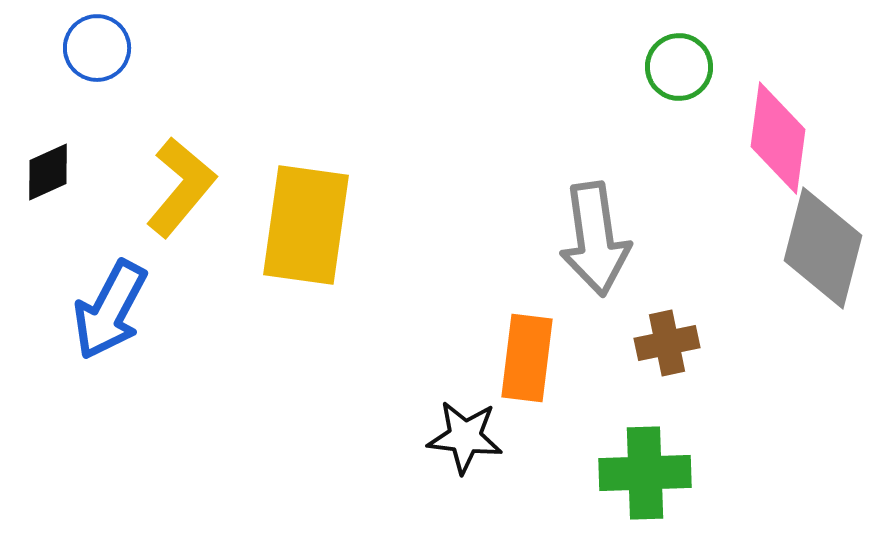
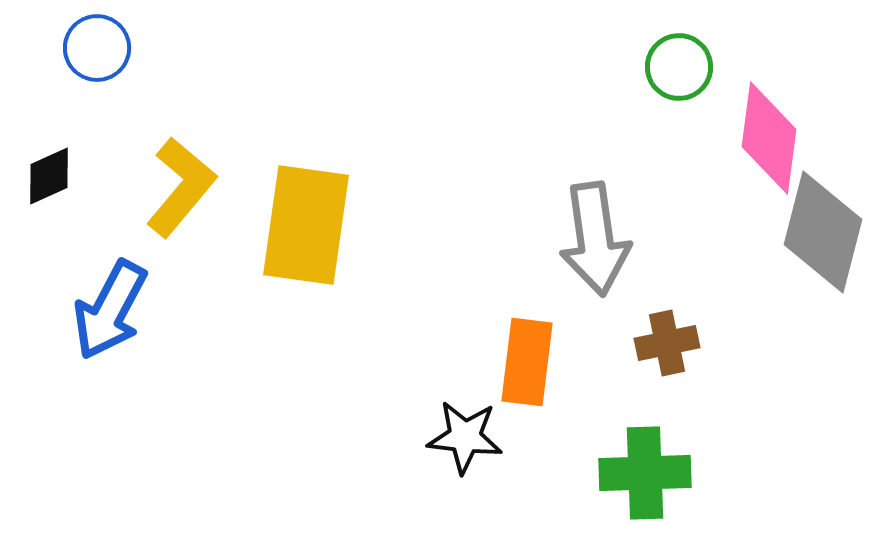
pink diamond: moved 9 px left
black diamond: moved 1 px right, 4 px down
gray diamond: moved 16 px up
orange rectangle: moved 4 px down
